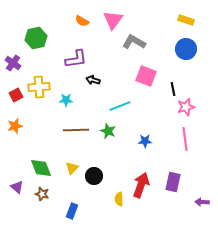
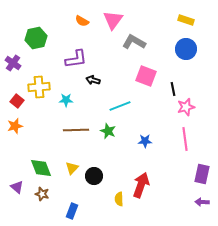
red square: moved 1 px right, 6 px down; rotated 24 degrees counterclockwise
purple rectangle: moved 29 px right, 8 px up
